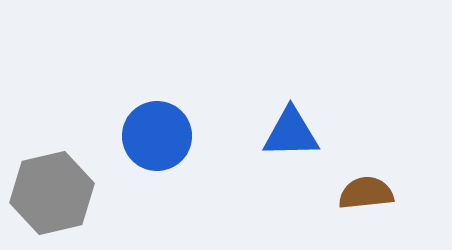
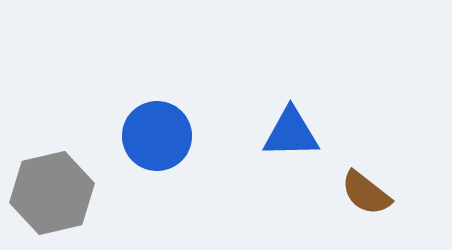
brown semicircle: rotated 136 degrees counterclockwise
